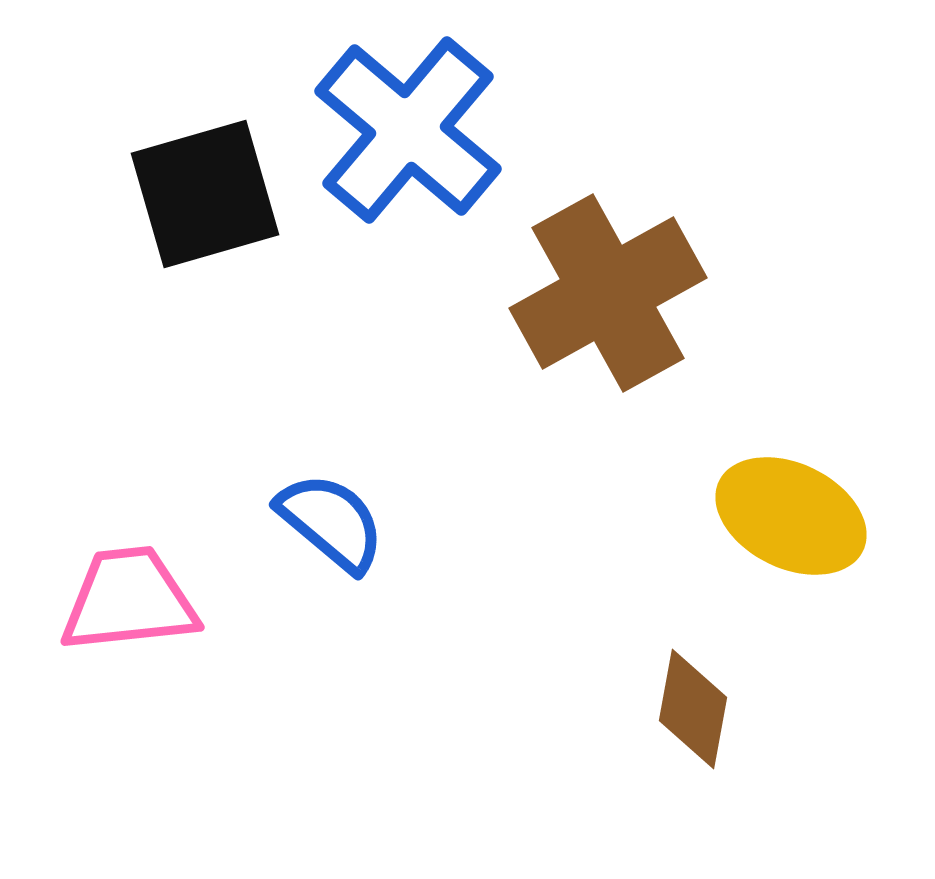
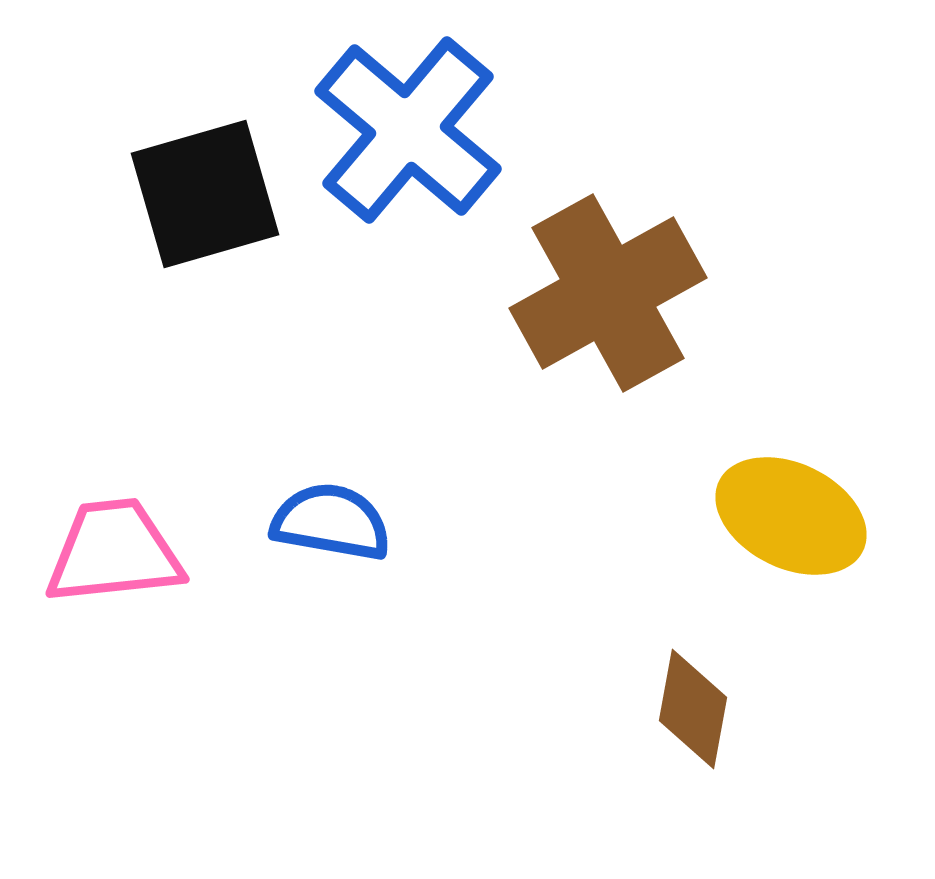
blue semicircle: rotated 30 degrees counterclockwise
pink trapezoid: moved 15 px left, 48 px up
